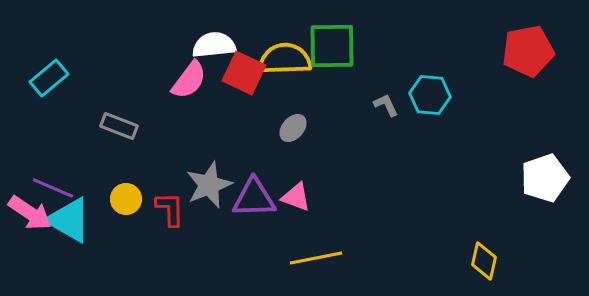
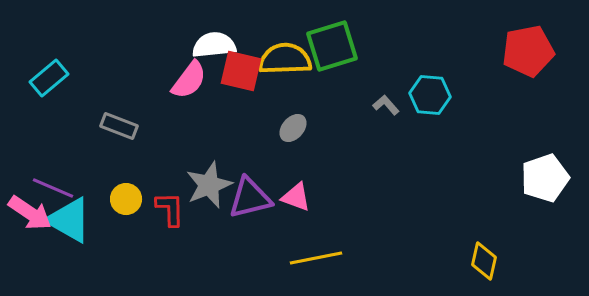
green square: rotated 16 degrees counterclockwise
red square: moved 3 px left, 2 px up; rotated 12 degrees counterclockwise
gray L-shape: rotated 16 degrees counterclockwise
purple triangle: moved 4 px left; rotated 12 degrees counterclockwise
